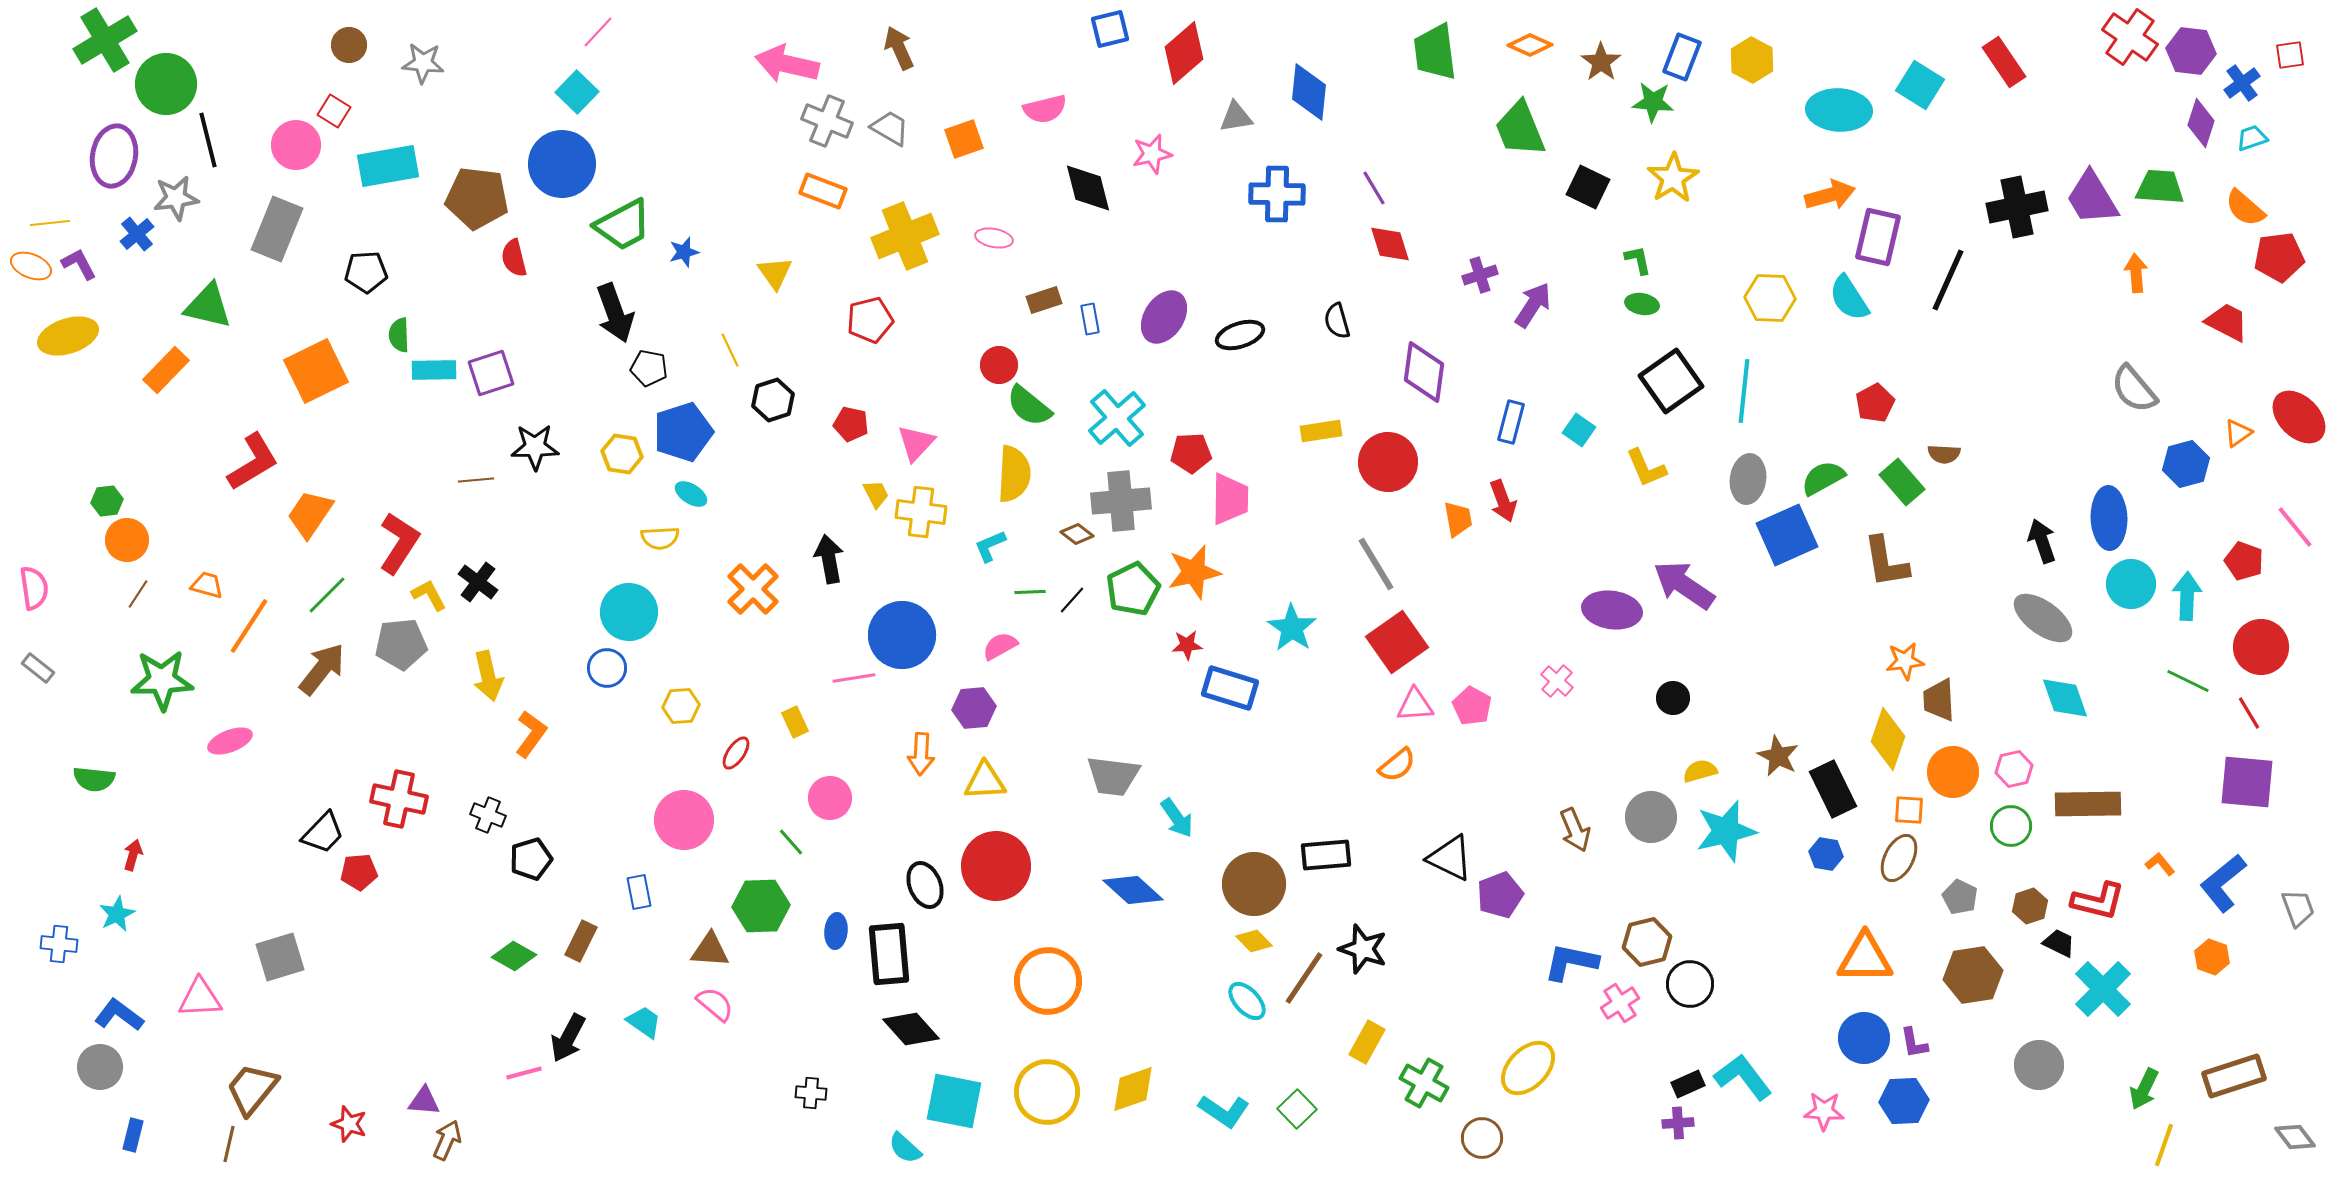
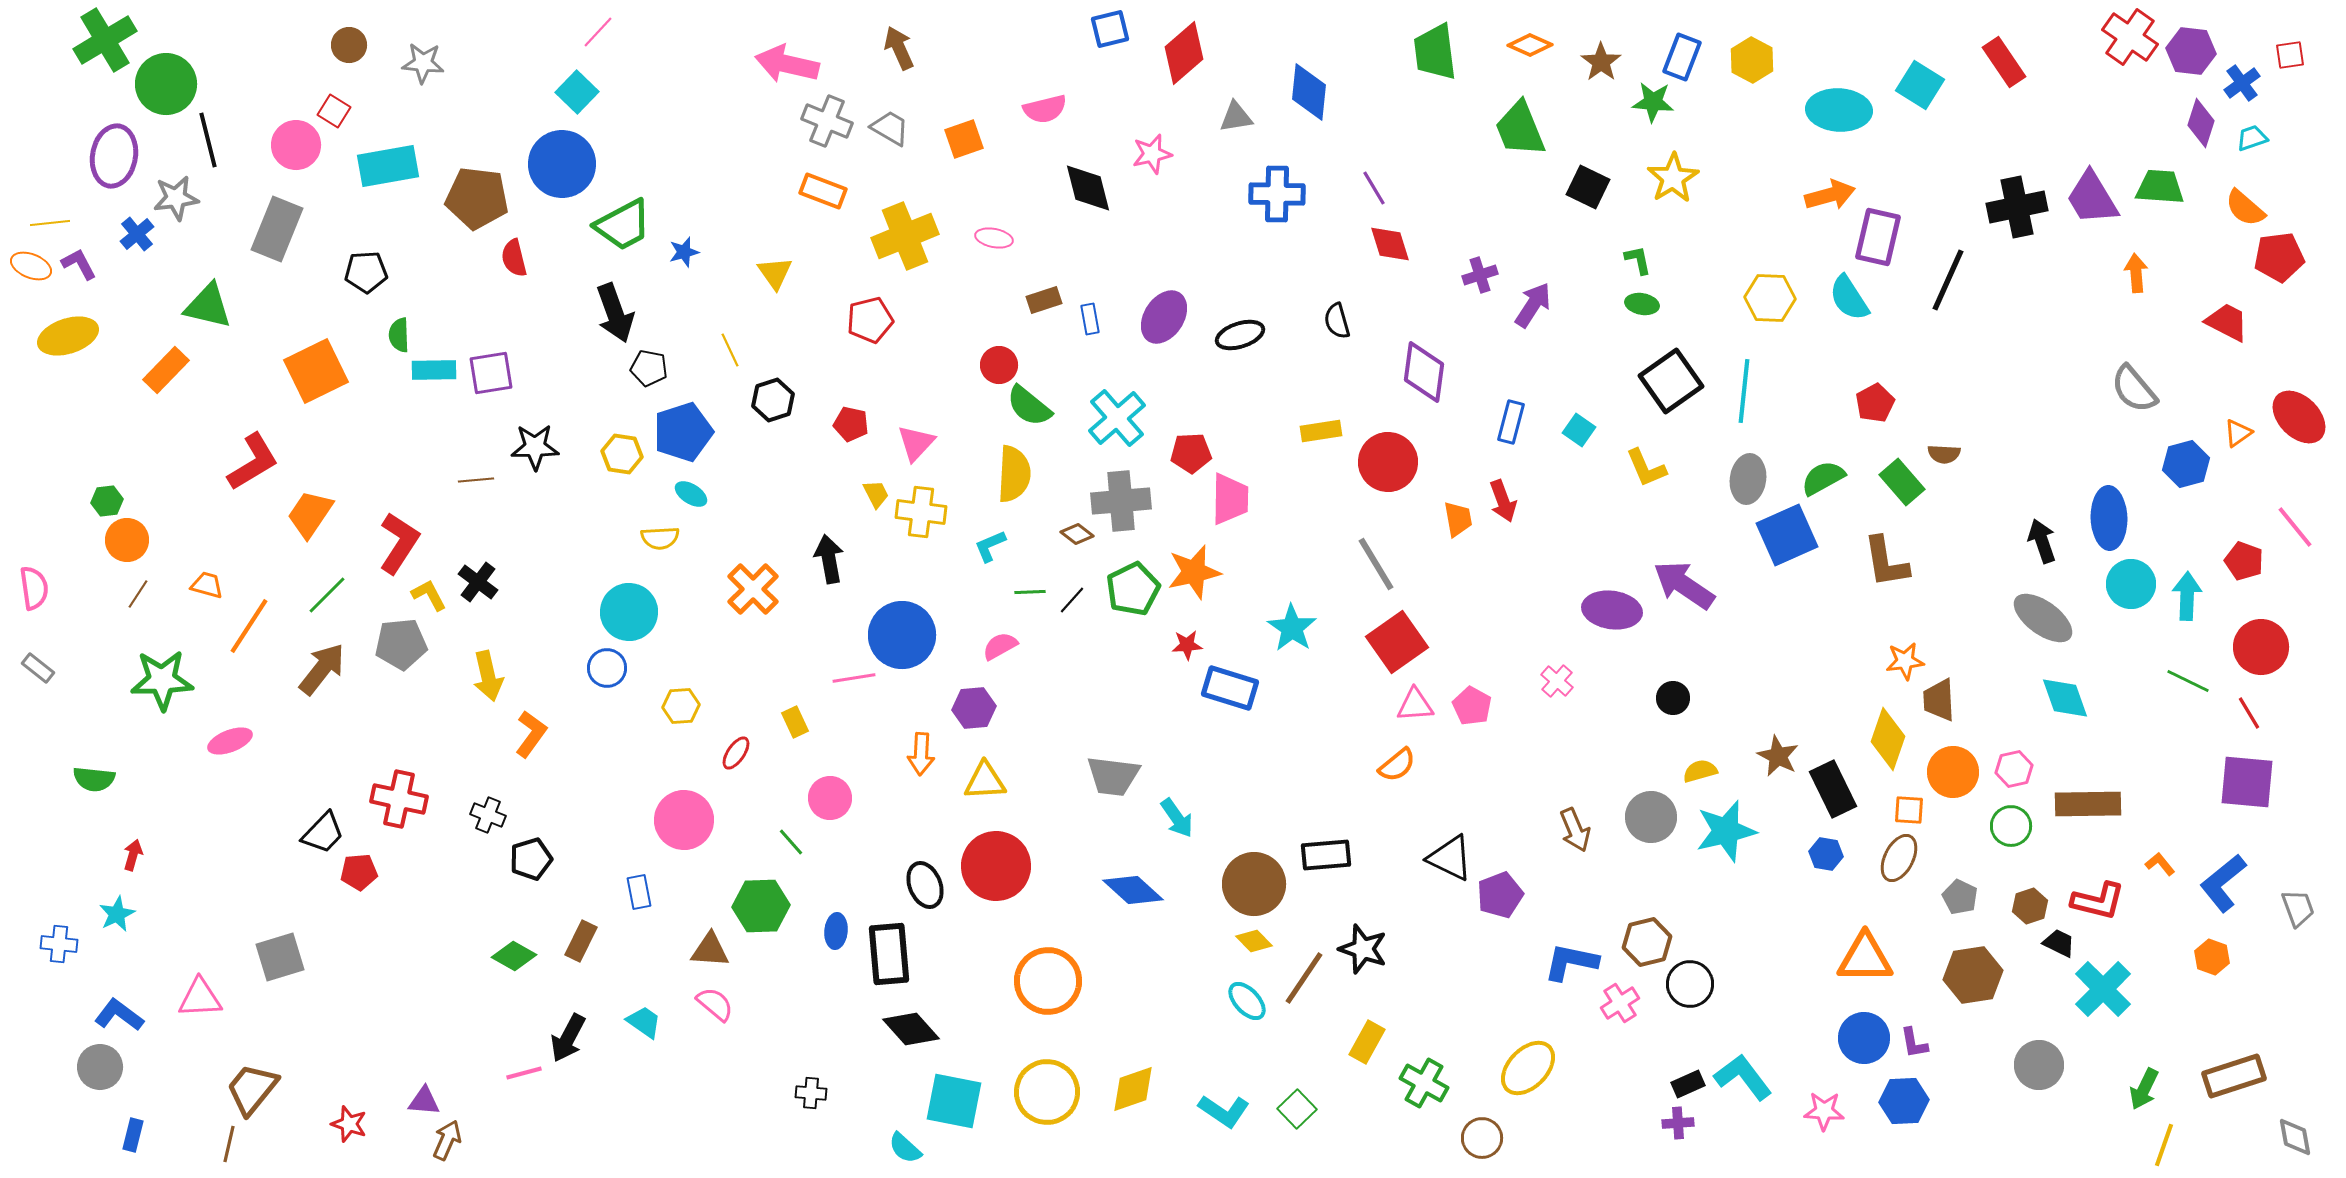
purple square at (491, 373): rotated 9 degrees clockwise
gray diamond at (2295, 1137): rotated 27 degrees clockwise
